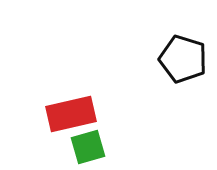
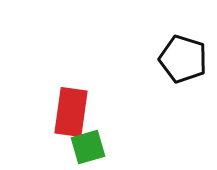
red rectangle: moved 2 px up; rotated 69 degrees counterclockwise
